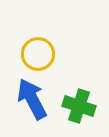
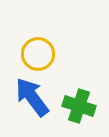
blue arrow: moved 2 px up; rotated 9 degrees counterclockwise
